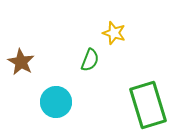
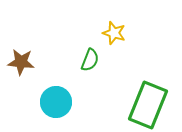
brown star: rotated 24 degrees counterclockwise
green rectangle: rotated 39 degrees clockwise
